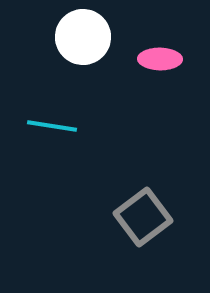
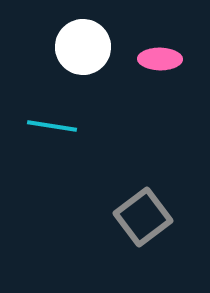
white circle: moved 10 px down
